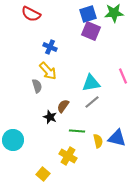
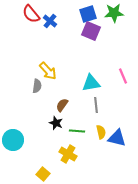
red semicircle: rotated 24 degrees clockwise
blue cross: moved 26 px up; rotated 16 degrees clockwise
gray semicircle: rotated 24 degrees clockwise
gray line: moved 4 px right, 3 px down; rotated 56 degrees counterclockwise
brown semicircle: moved 1 px left, 1 px up
black star: moved 6 px right, 6 px down
yellow semicircle: moved 3 px right, 9 px up
yellow cross: moved 2 px up
